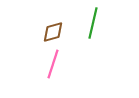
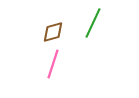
green line: rotated 12 degrees clockwise
